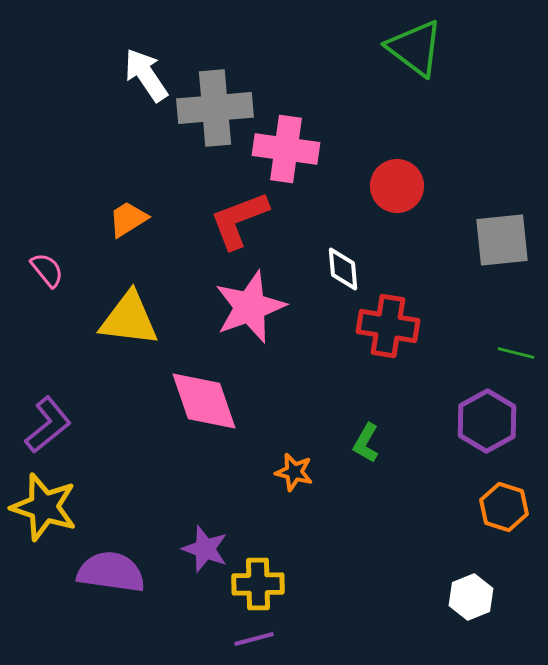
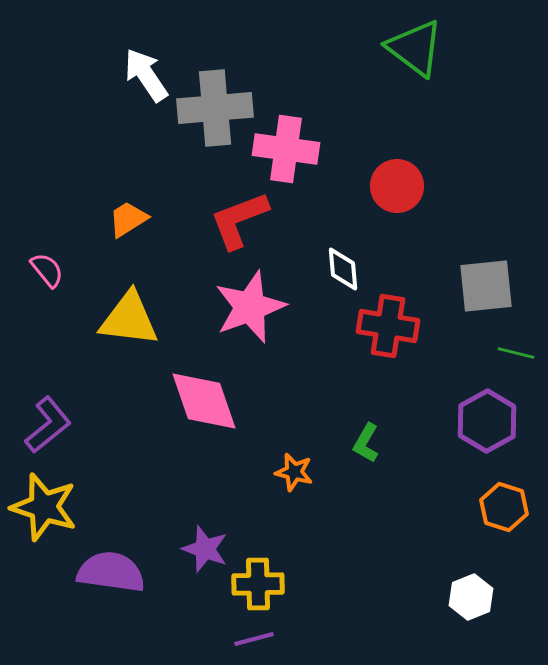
gray square: moved 16 px left, 46 px down
